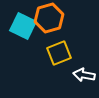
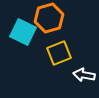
cyan square: moved 6 px down
